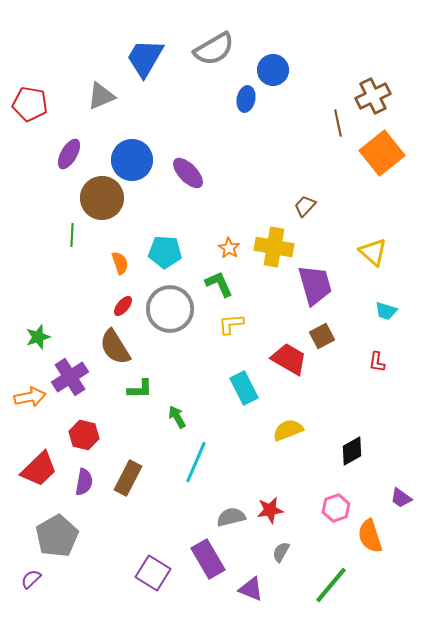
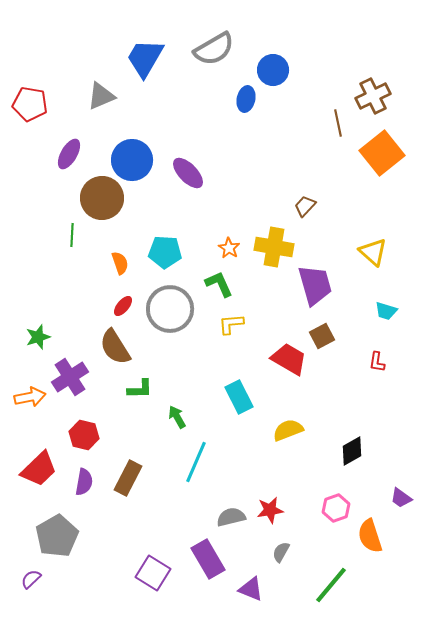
cyan rectangle at (244, 388): moved 5 px left, 9 px down
